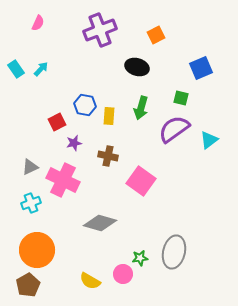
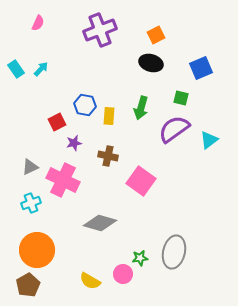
black ellipse: moved 14 px right, 4 px up
